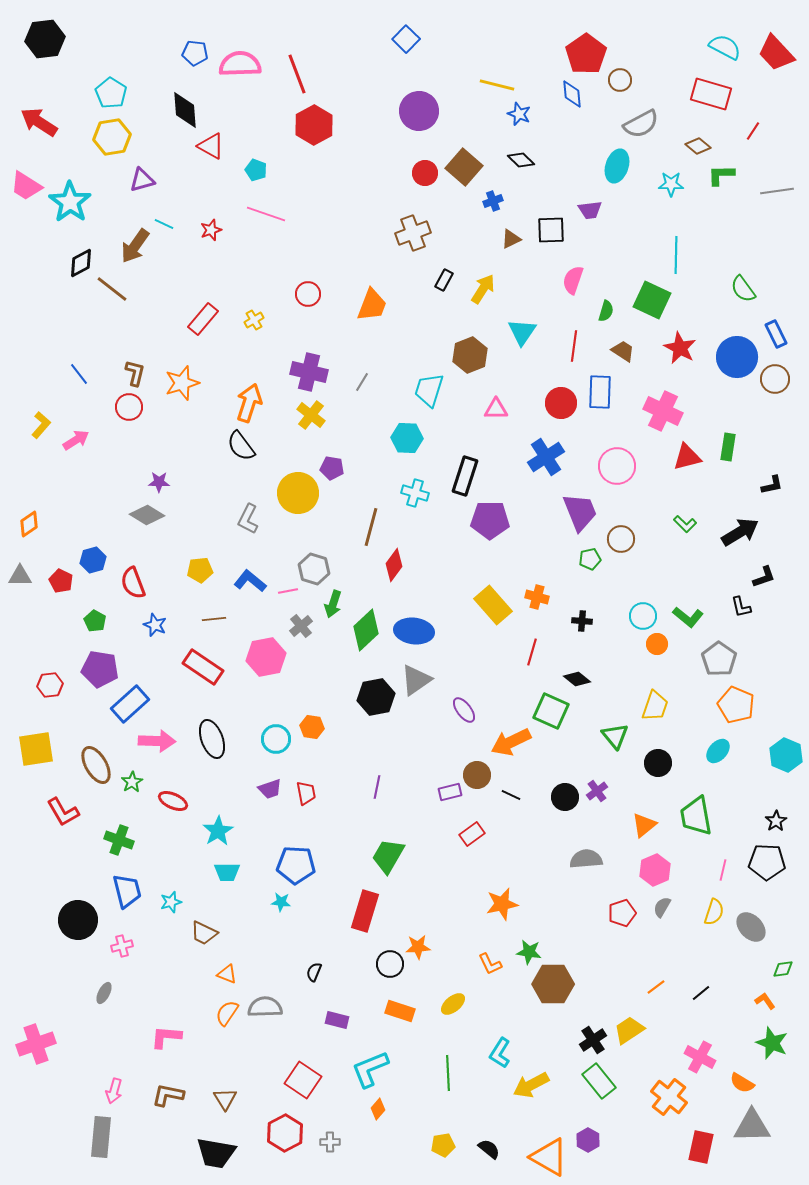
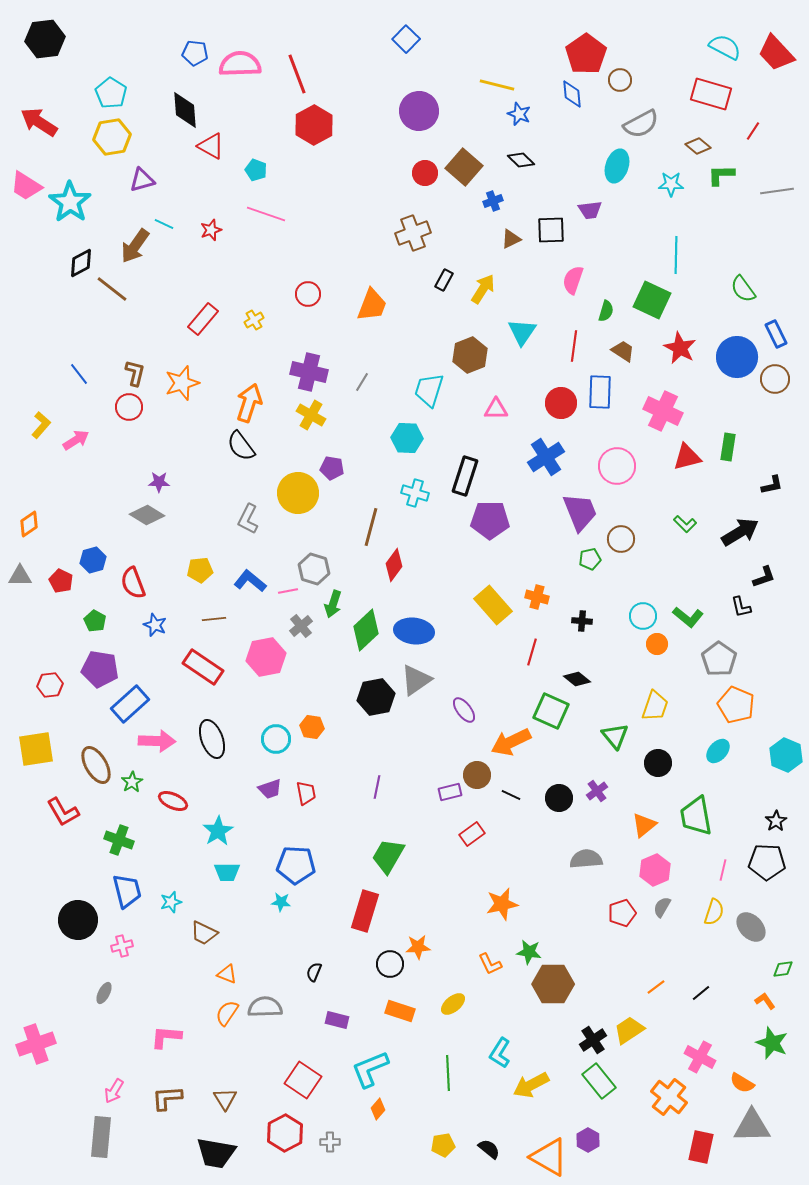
yellow cross at (311, 415): rotated 8 degrees counterclockwise
black circle at (565, 797): moved 6 px left, 1 px down
pink arrow at (114, 1091): rotated 15 degrees clockwise
brown L-shape at (168, 1095): moved 1 px left, 3 px down; rotated 16 degrees counterclockwise
